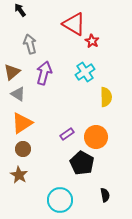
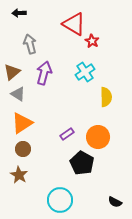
black arrow: moved 1 px left, 3 px down; rotated 56 degrees counterclockwise
orange circle: moved 2 px right
black semicircle: moved 10 px right, 7 px down; rotated 128 degrees clockwise
